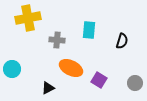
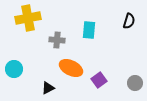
black semicircle: moved 7 px right, 20 px up
cyan circle: moved 2 px right
purple square: rotated 21 degrees clockwise
